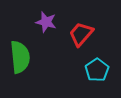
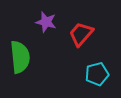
cyan pentagon: moved 4 px down; rotated 20 degrees clockwise
